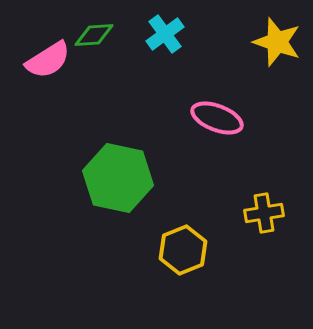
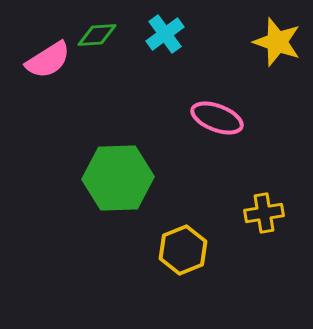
green diamond: moved 3 px right
green hexagon: rotated 14 degrees counterclockwise
